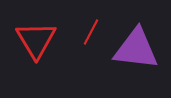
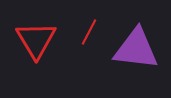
red line: moved 2 px left
